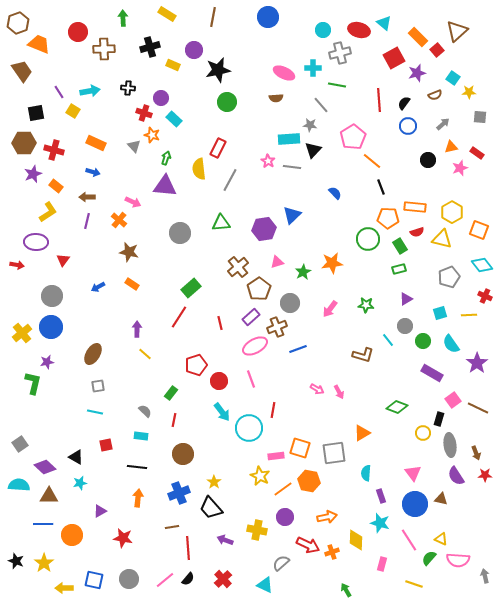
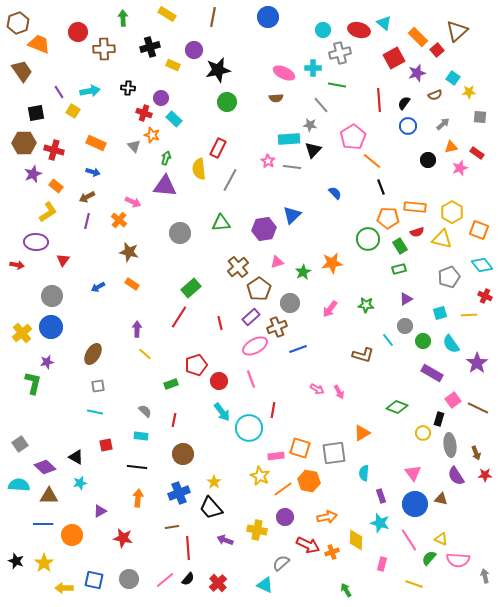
brown arrow at (87, 197): rotated 28 degrees counterclockwise
green rectangle at (171, 393): moved 9 px up; rotated 32 degrees clockwise
cyan semicircle at (366, 473): moved 2 px left
red cross at (223, 579): moved 5 px left, 4 px down
